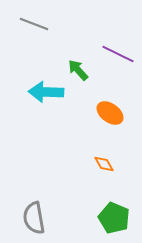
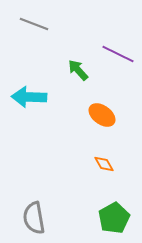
cyan arrow: moved 17 px left, 5 px down
orange ellipse: moved 8 px left, 2 px down
green pentagon: rotated 20 degrees clockwise
